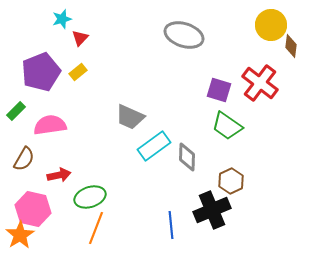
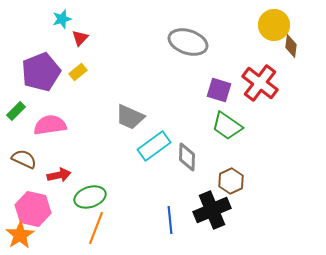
yellow circle: moved 3 px right
gray ellipse: moved 4 px right, 7 px down
brown semicircle: rotated 95 degrees counterclockwise
blue line: moved 1 px left, 5 px up
